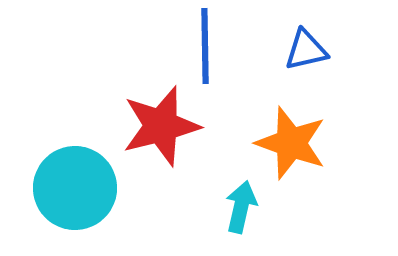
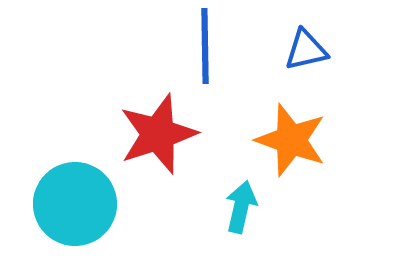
red star: moved 3 px left, 8 px down; rotated 4 degrees counterclockwise
orange star: moved 3 px up
cyan circle: moved 16 px down
